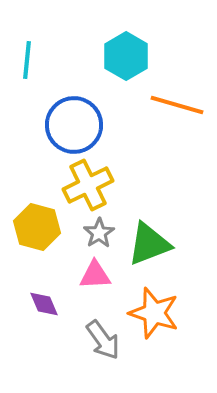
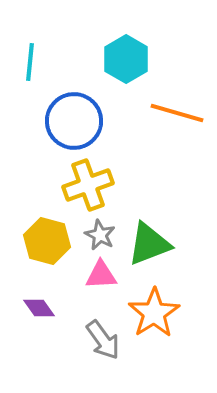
cyan hexagon: moved 3 px down
cyan line: moved 3 px right, 2 px down
orange line: moved 8 px down
blue circle: moved 4 px up
yellow cross: rotated 6 degrees clockwise
yellow hexagon: moved 10 px right, 14 px down
gray star: moved 1 px right, 2 px down; rotated 12 degrees counterclockwise
pink triangle: moved 6 px right
purple diamond: moved 5 px left, 4 px down; rotated 12 degrees counterclockwise
orange star: rotated 21 degrees clockwise
